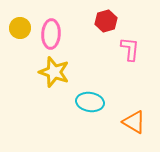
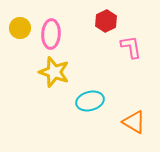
red hexagon: rotated 10 degrees counterclockwise
pink L-shape: moved 1 px right, 2 px up; rotated 15 degrees counterclockwise
cyan ellipse: moved 1 px up; rotated 24 degrees counterclockwise
